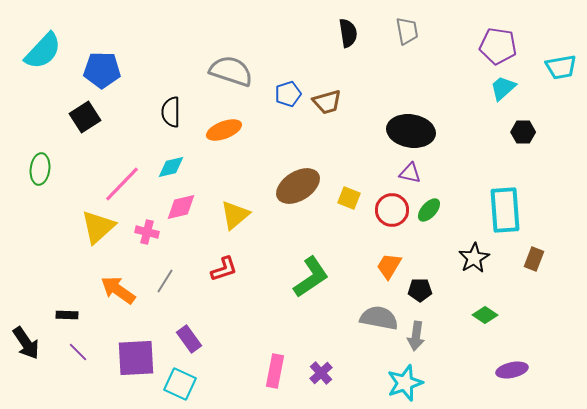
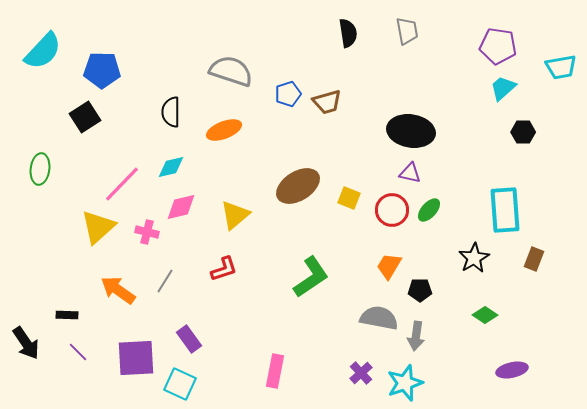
purple cross at (321, 373): moved 40 px right
